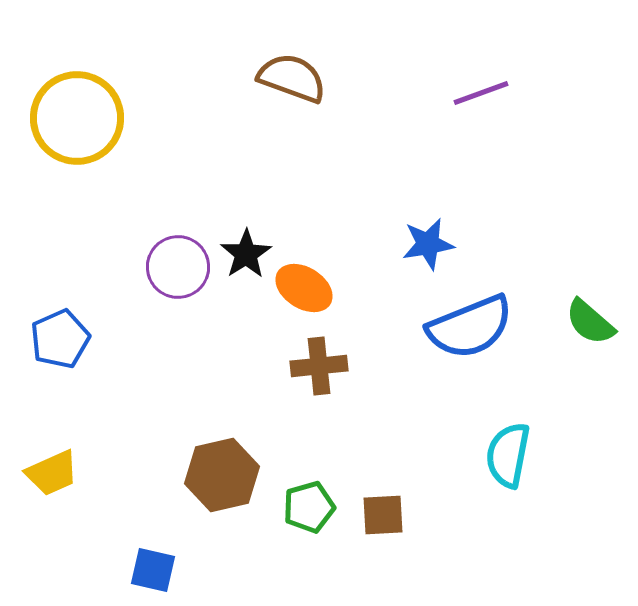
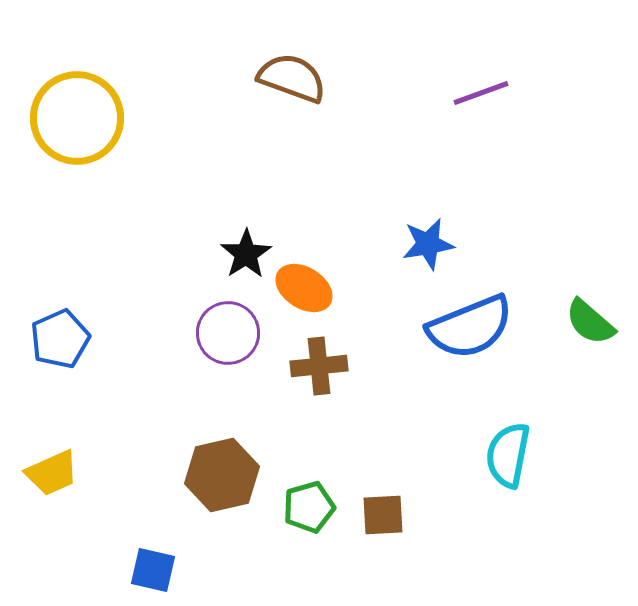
purple circle: moved 50 px right, 66 px down
